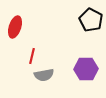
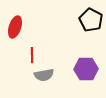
red line: moved 1 px up; rotated 14 degrees counterclockwise
